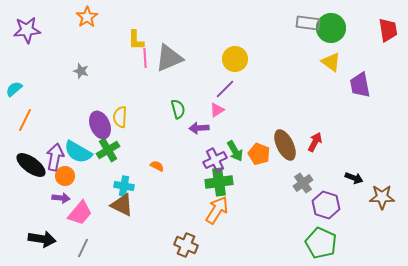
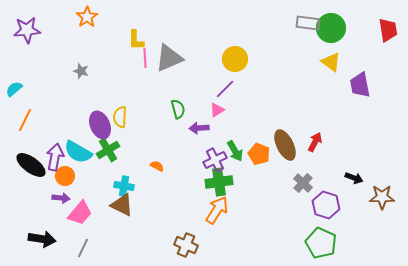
gray cross at (303, 183): rotated 12 degrees counterclockwise
